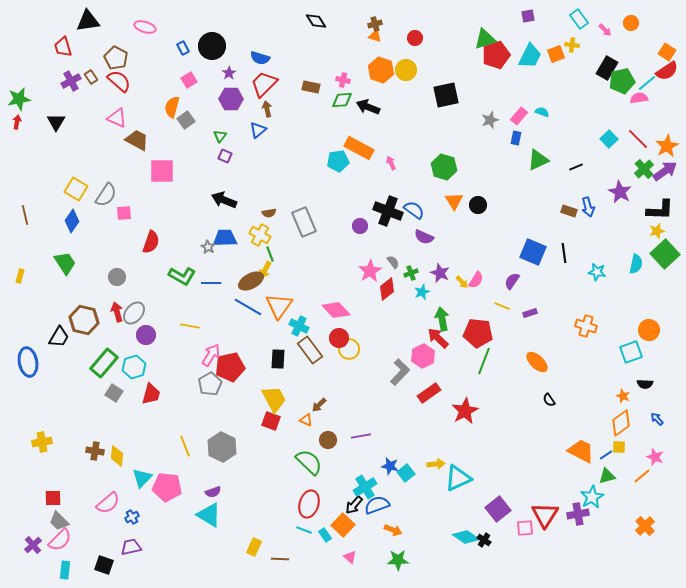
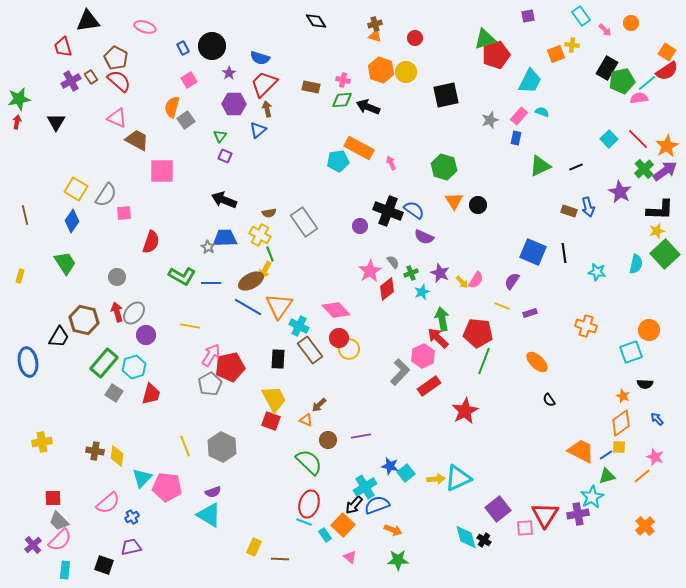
cyan rectangle at (579, 19): moved 2 px right, 3 px up
cyan trapezoid at (530, 56): moved 25 px down
yellow circle at (406, 70): moved 2 px down
purple hexagon at (231, 99): moved 3 px right, 5 px down
green triangle at (538, 160): moved 2 px right, 6 px down
gray rectangle at (304, 222): rotated 12 degrees counterclockwise
red rectangle at (429, 393): moved 7 px up
yellow arrow at (436, 464): moved 15 px down
cyan line at (304, 530): moved 8 px up
cyan diamond at (466, 537): rotated 40 degrees clockwise
